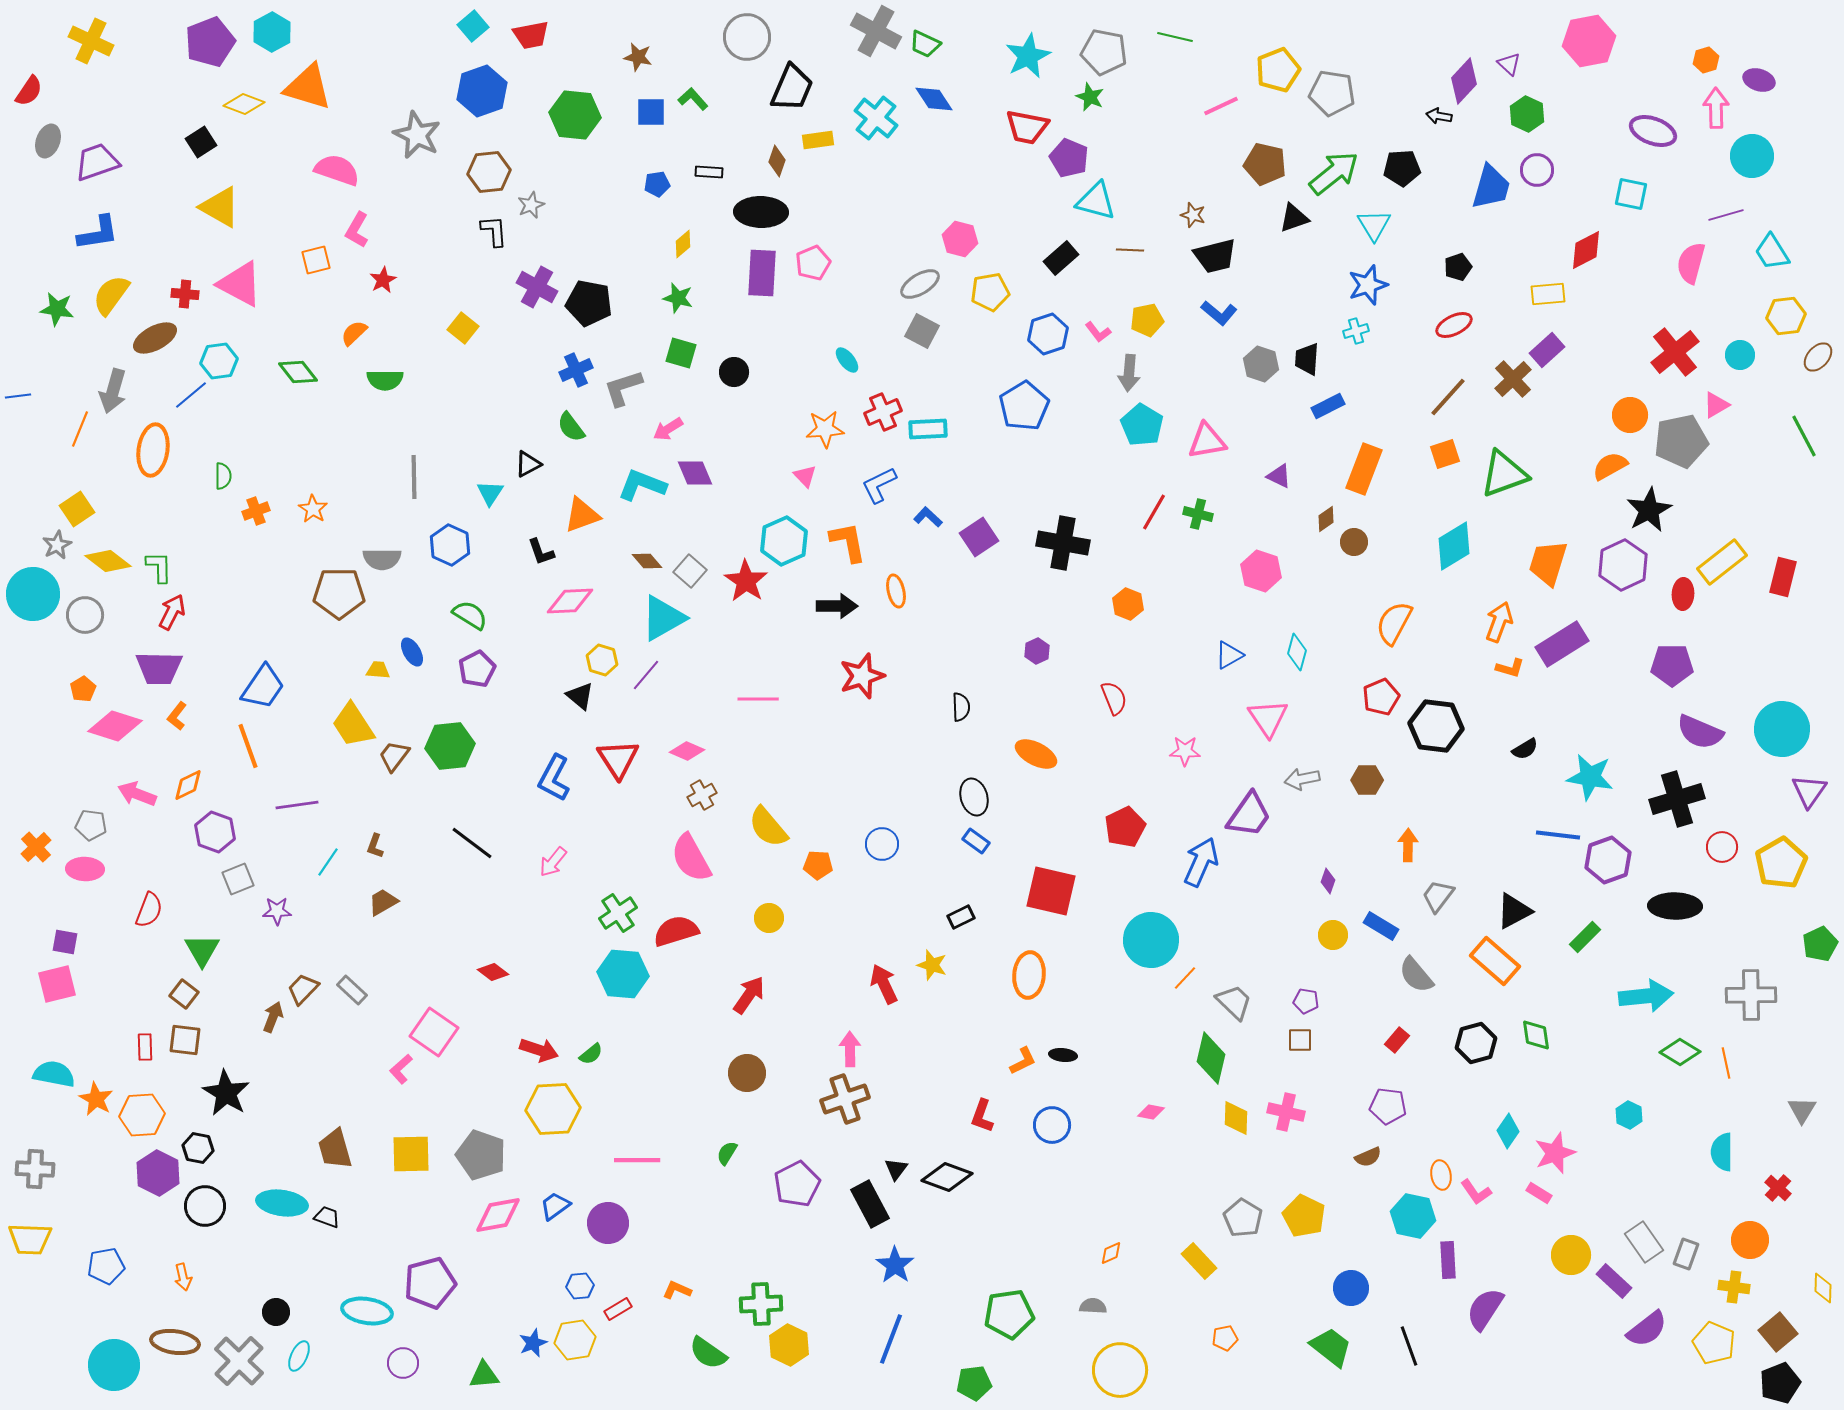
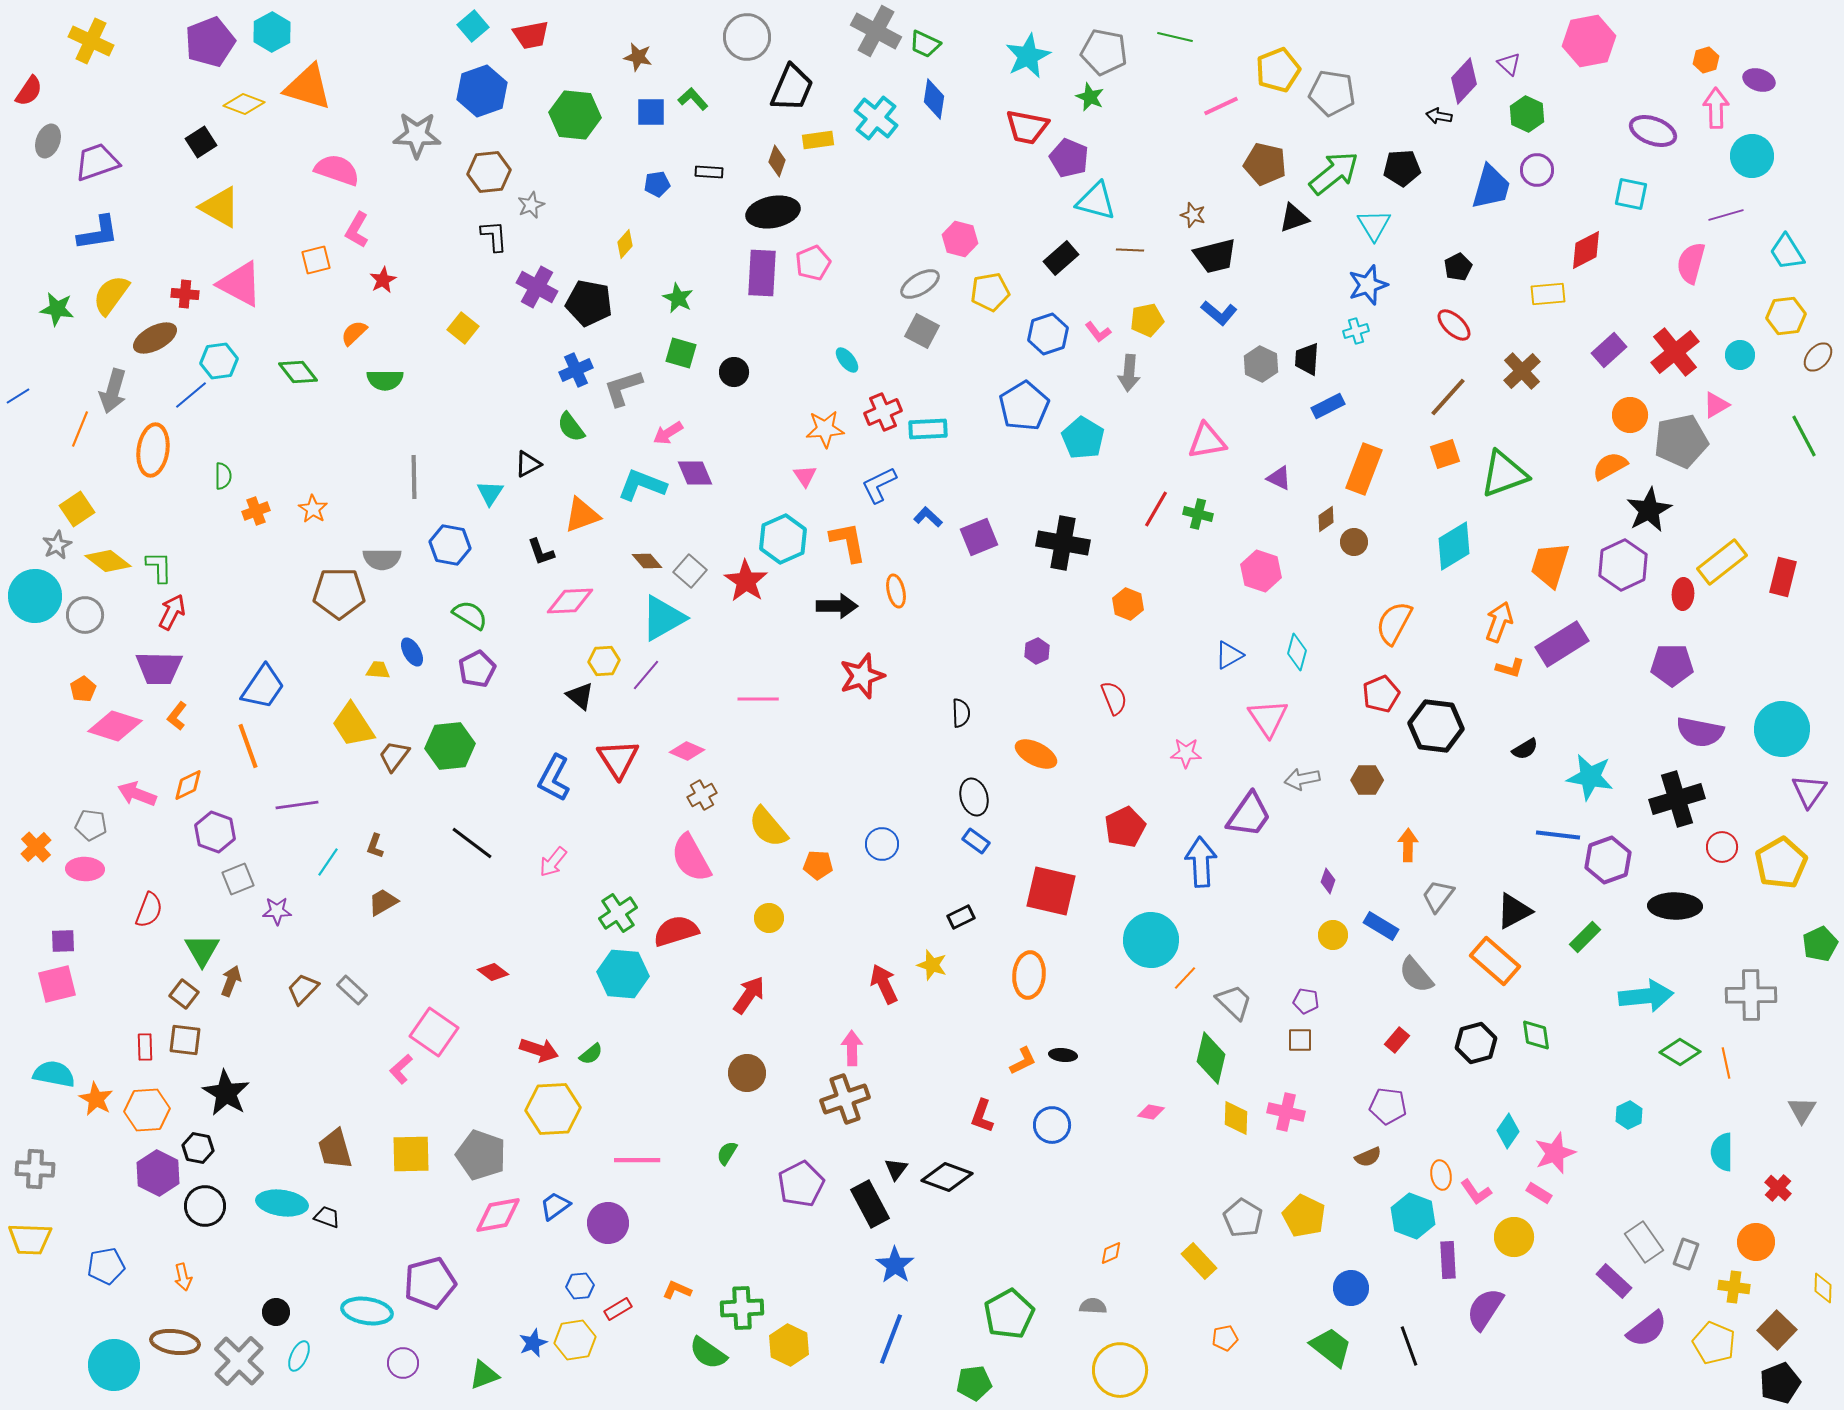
blue diamond at (934, 99): rotated 42 degrees clockwise
gray star at (417, 135): rotated 24 degrees counterclockwise
black ellipse at (761, 212): moved 12 px right; rotated 12 degrees counterclockwise
black L-shape at (494, 231): moved 5 px down
yellow diamond at (683, 244): moved 58 px left; rotated 8 degrees counterclockwise
cyan trapezoid at (1772, 252): moved 15 px right
black pentagon at (1458, 267): rotated 8 degrees counterclockwise
green star at (678, 298): rotated 12 degrees clockwise
red ellipse at (1454, 325): rotated 69 degrees clockwise
purple rectangle at (1547, 350): moved 62 px right
gray hexagon at (1261, 364): rotated 8 degrees clockwise
brown cross at (1513, 379): moved 9 px right, 8 px up
blue line at (18, 396): rotated 25 degrees counterclockwise
cyan pentagon at (1142, 425): moved 59 px left, 13 px down
pink arrow at (668, 429): moved 4 px down
pink triangle at (805, 476): rotated 10 degrees clockwise
purple triangle at (1279, 476): moved 2 px down
red line at (1154, 512): moved 2 px right, 3 px up
purple square at (979, 537): rotated 12 degrees clockwise
cyan hexagon at (784, 541): moved 1 px left, 2 px up
blue hexagon at (450, 545): rotated 15 degrees counterclockwise
orange trapezoid at (1548, 563): moved 2 px right, 2 px down
cyan circle at (33, 594): moved 2 px right, 2 px down
yellow hexagon at (602, 660): moved 2 px right, 1 px down; rotated 20 degrees counterclockwise
red pentagon at (1381, 697): moved 3 px up
black semicircle at (961, 707): moved 6 px down
purple semicircle at (1700, 732): rotated 12 degrees counterclockwise
pink star at (1185, 751): moved 1 px right, 2 px down
blue arrow at (1201, 862): rotated 27 degrees counterclockwise
purple square at (65, 942): moved 2 px left, 1 px up; rotated 12 degrees counterclockwise
brown arrow at (273, 1017): moved 42 px left, 36 px up
pink arrow at (850, 1049): moved 2 px right, 1 px up
orange hexagon at (142, 1115): moved 5 px right, 5 px up
cyan hexagon at (1629, 1115): rotated 8 degrees clockwise
purple pentagon at (797, 1184): moved 4 px right
cyan hexagon at (1413, 1216): rotated 9 degrees clockwise
orange circle at (1750, 1240): moved 6 px right, 2 px down
yellow circle at (1571, 1255): moved 57 px left, 18 px up
green cross at (761, 1304): moved 19 px left, 4 px down
green pentagon at (1009, 1314): rotated 21 degrees counterclockwise
brown square at (1778, 1332): moved 1 px left, 2 px up; rotated 6 degrees counterclockwise
green triangle at (484, 1375): rotated 16 degrees counterclockwise
